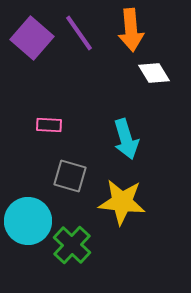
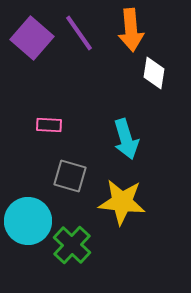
white diamond: rotated 40 degrees clockwise
